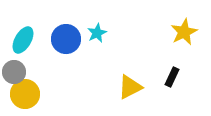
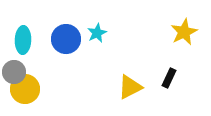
cyan ellipse: rotated 28 degrees counterclockwise
black rectangle: moved 3 px left, 1 px down
yellow circle: moved 5 px up
